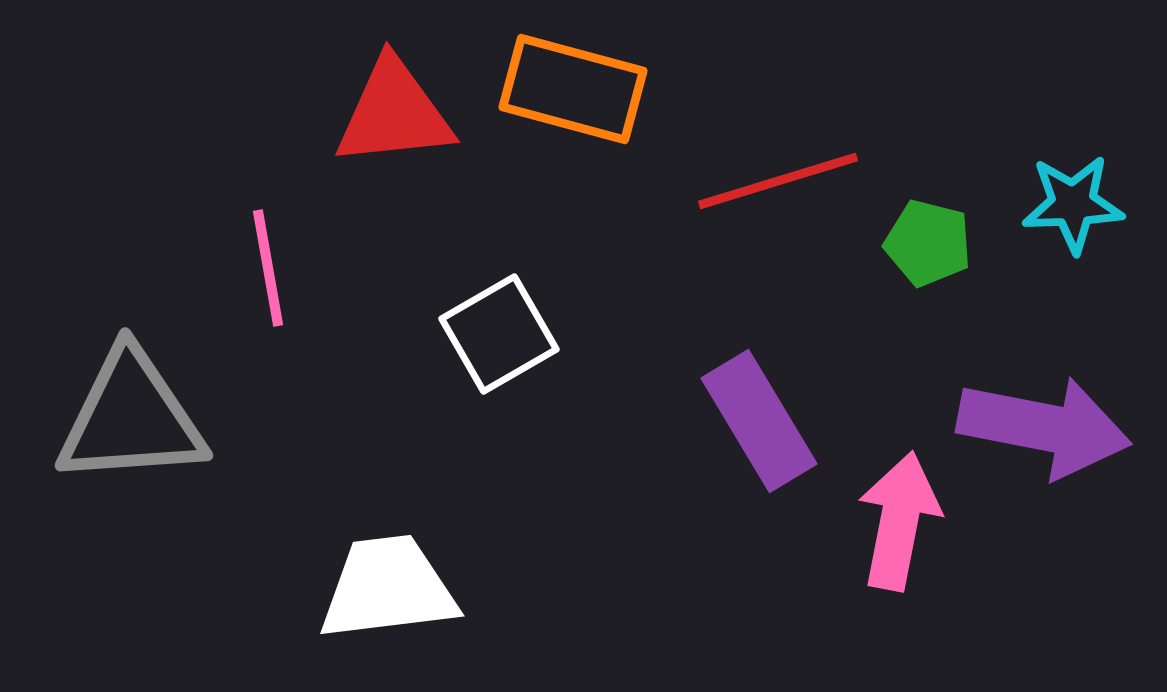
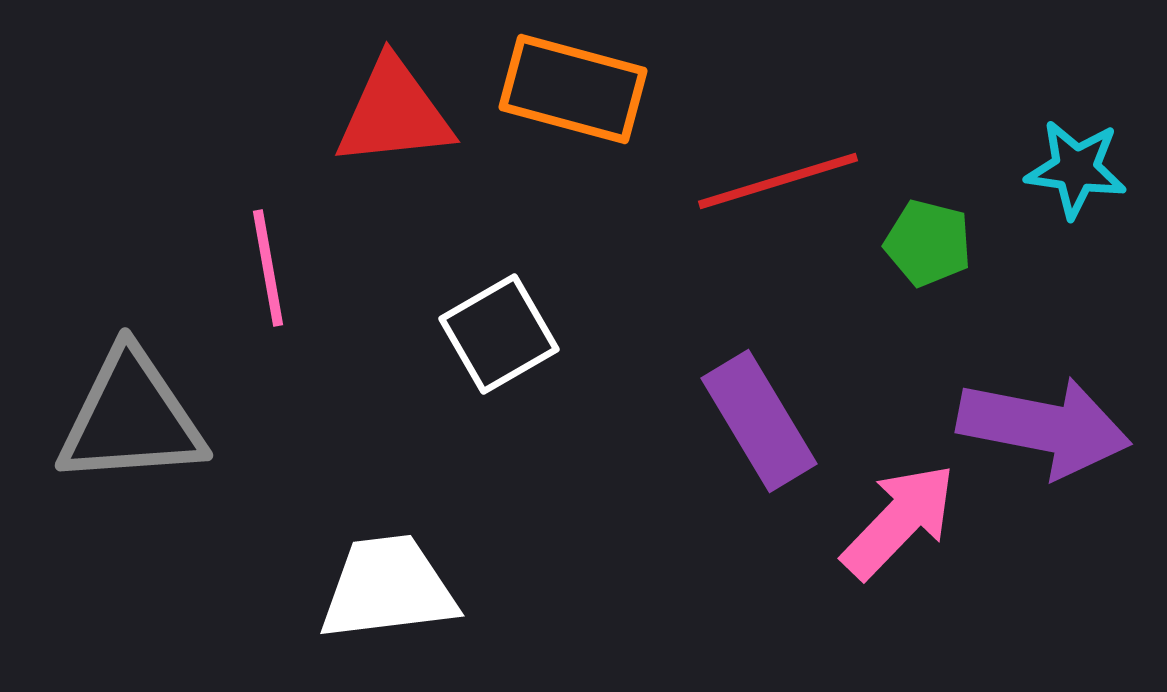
cyan star: moved 3 px right, 35 px up; rotated 10 degrees clockwise
pink arrow: rotated 33 degrees clockwise
